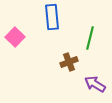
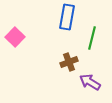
blue rectangle: moved 15 px right; rotated 15 degrees clockwise
green line: moved 2 px right
purple arrow: moved 5 px left, 2 px up
